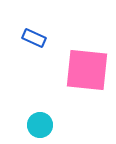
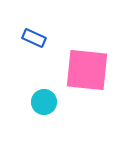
cyan circle: moved 4 px right, 23 px up
